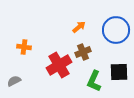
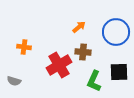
blue circle: moved 2 px down
brown cross: rotated 28 degrees clockwise
gray semicircle: rotated 136 degrees counterclockwise
